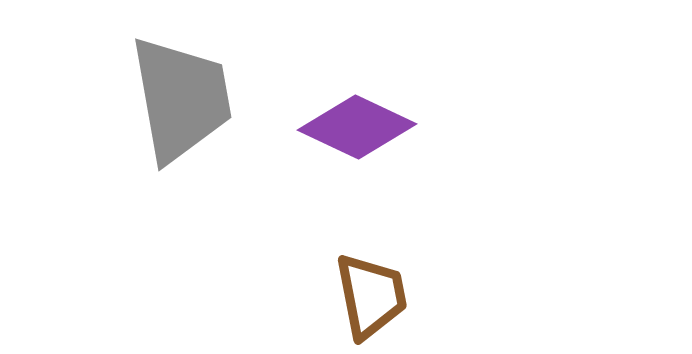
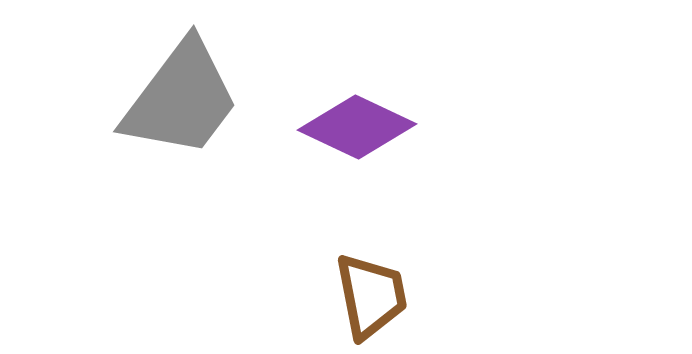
gray trapezoid: rotated 47 degrees clockwise
